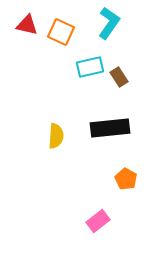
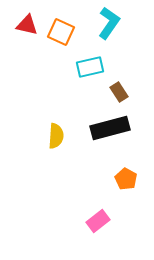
brown rectangle: moved 15 px down
black rectangle: rotated 9 degrees counterclockwise
